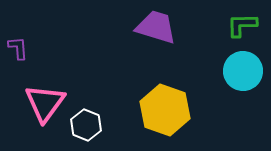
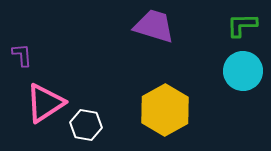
purple trapezoid: moved 2 px left, 1 px up
purple L-shape: moved 4 px right, 7 px down
pink triangle: rotated 21 degrees clockwise
yellow hexagon: rotated 12 degrees clockwise
white hexagon: rotated 12 degrees counterclockwise
